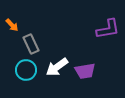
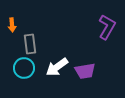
orange arrow: rotated 40 degrees clockwise
purple L-shape: moved 1 px left, 2 px up; rotated 50 degrees counterclockwise
gray rectangle: moved 1 px left; rotated 18 degrees clockwise
cyan circle: moved 2 px left, 2 px up
